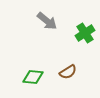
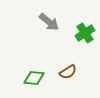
gray arrow: moved 2 px right, 1 px down
green diamond: moved 1 px right, 1 px down
